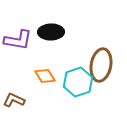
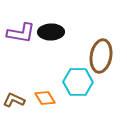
purple L-shape: moved 3 px right, 7 px up
brown ellipse: moved 9 px up
orange diamond: moved 22 px down
cyan hexagon: rotated 20 degrees clockwise
